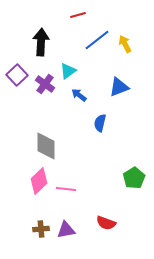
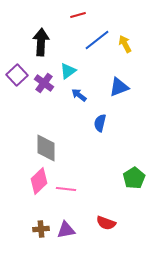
purple cross: moved 1 px left, 1 px up
gray diamond: moved 2 px down
